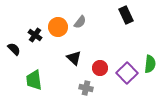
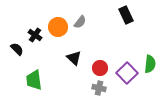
black semicircle: moved 3 px right
gray cross: moved 13 px right
